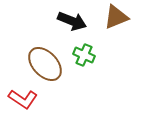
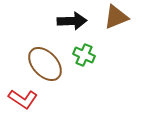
black arrow: rotated 24 degrees counterclockwise
